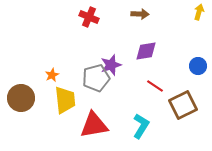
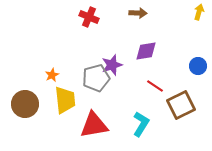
brown arrow: moved 2 px left, 1 px up
purple star: moved 1 px right
brown circle: moved 4 px right, 6 px down
brown square: moved 2 px left
cyan L-shape: moved 2 px up
